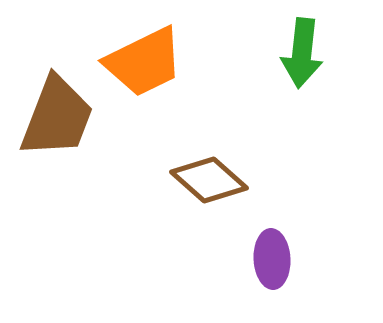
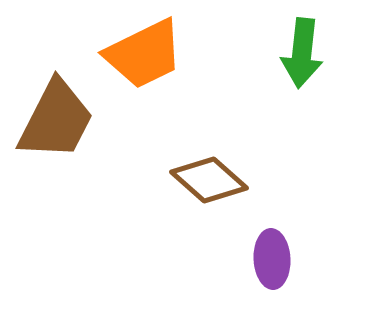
orange trapezoid: moved 8 px up
brown trapezoid: moved 1 px left, 3 px down; rotated 6 degrees clockwise
